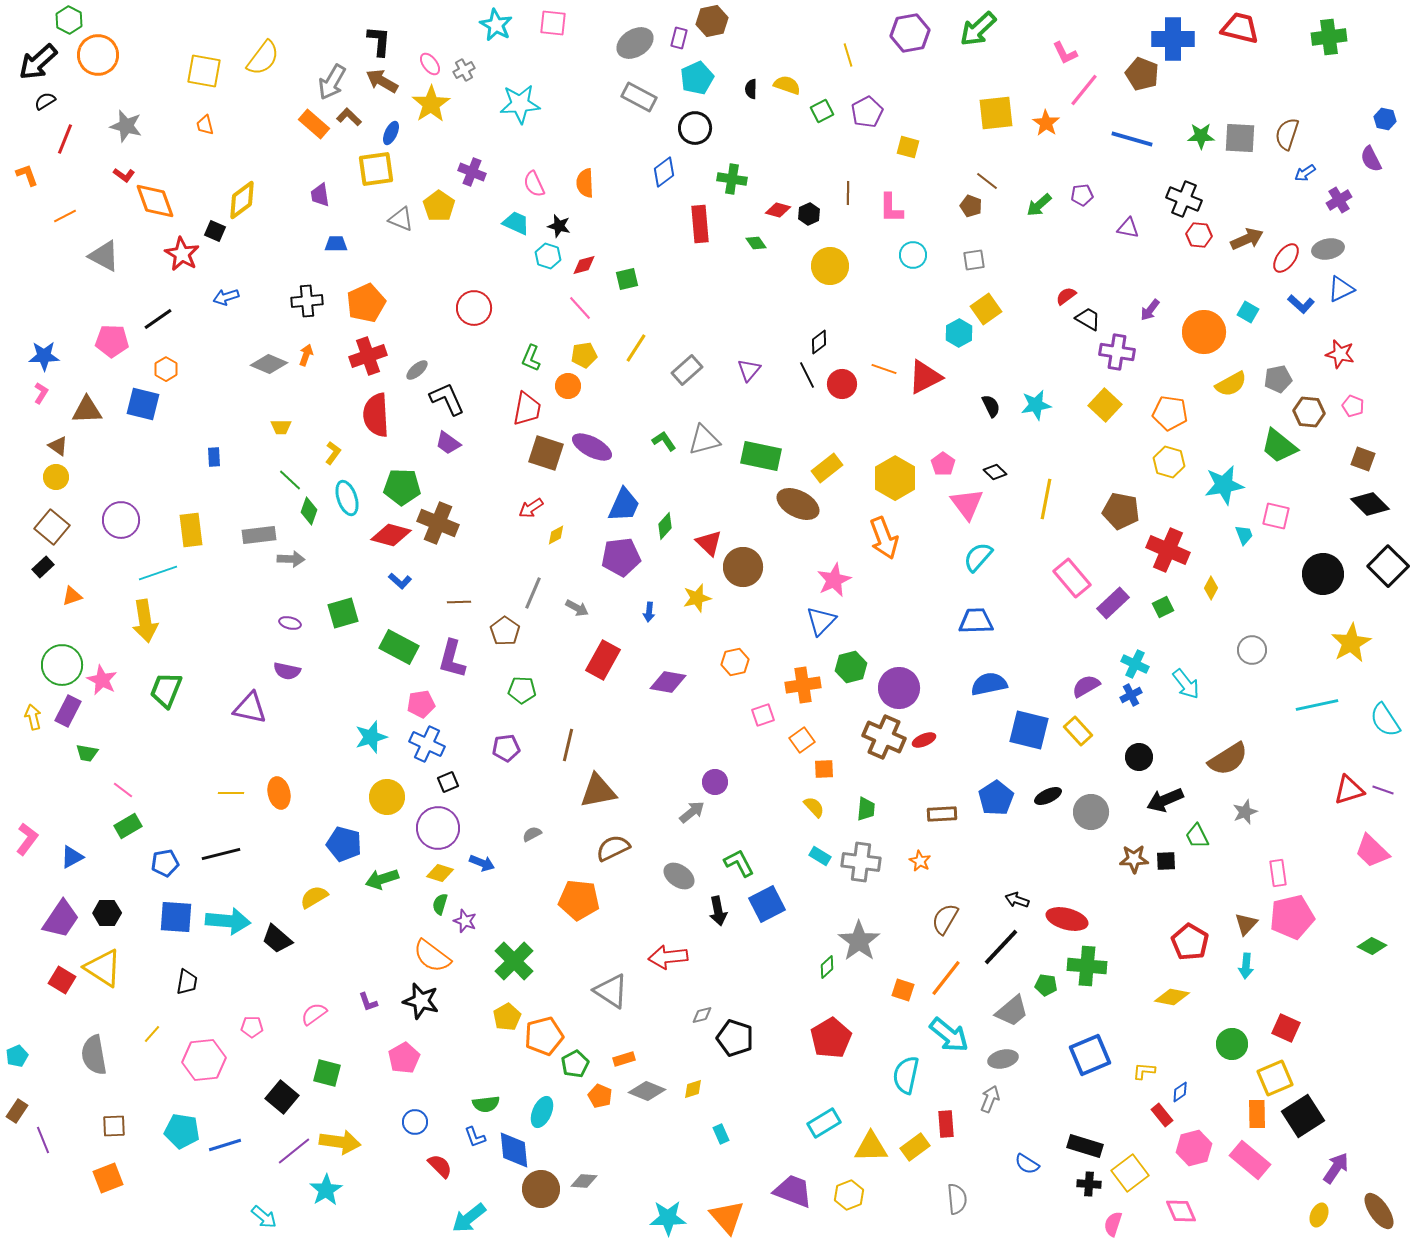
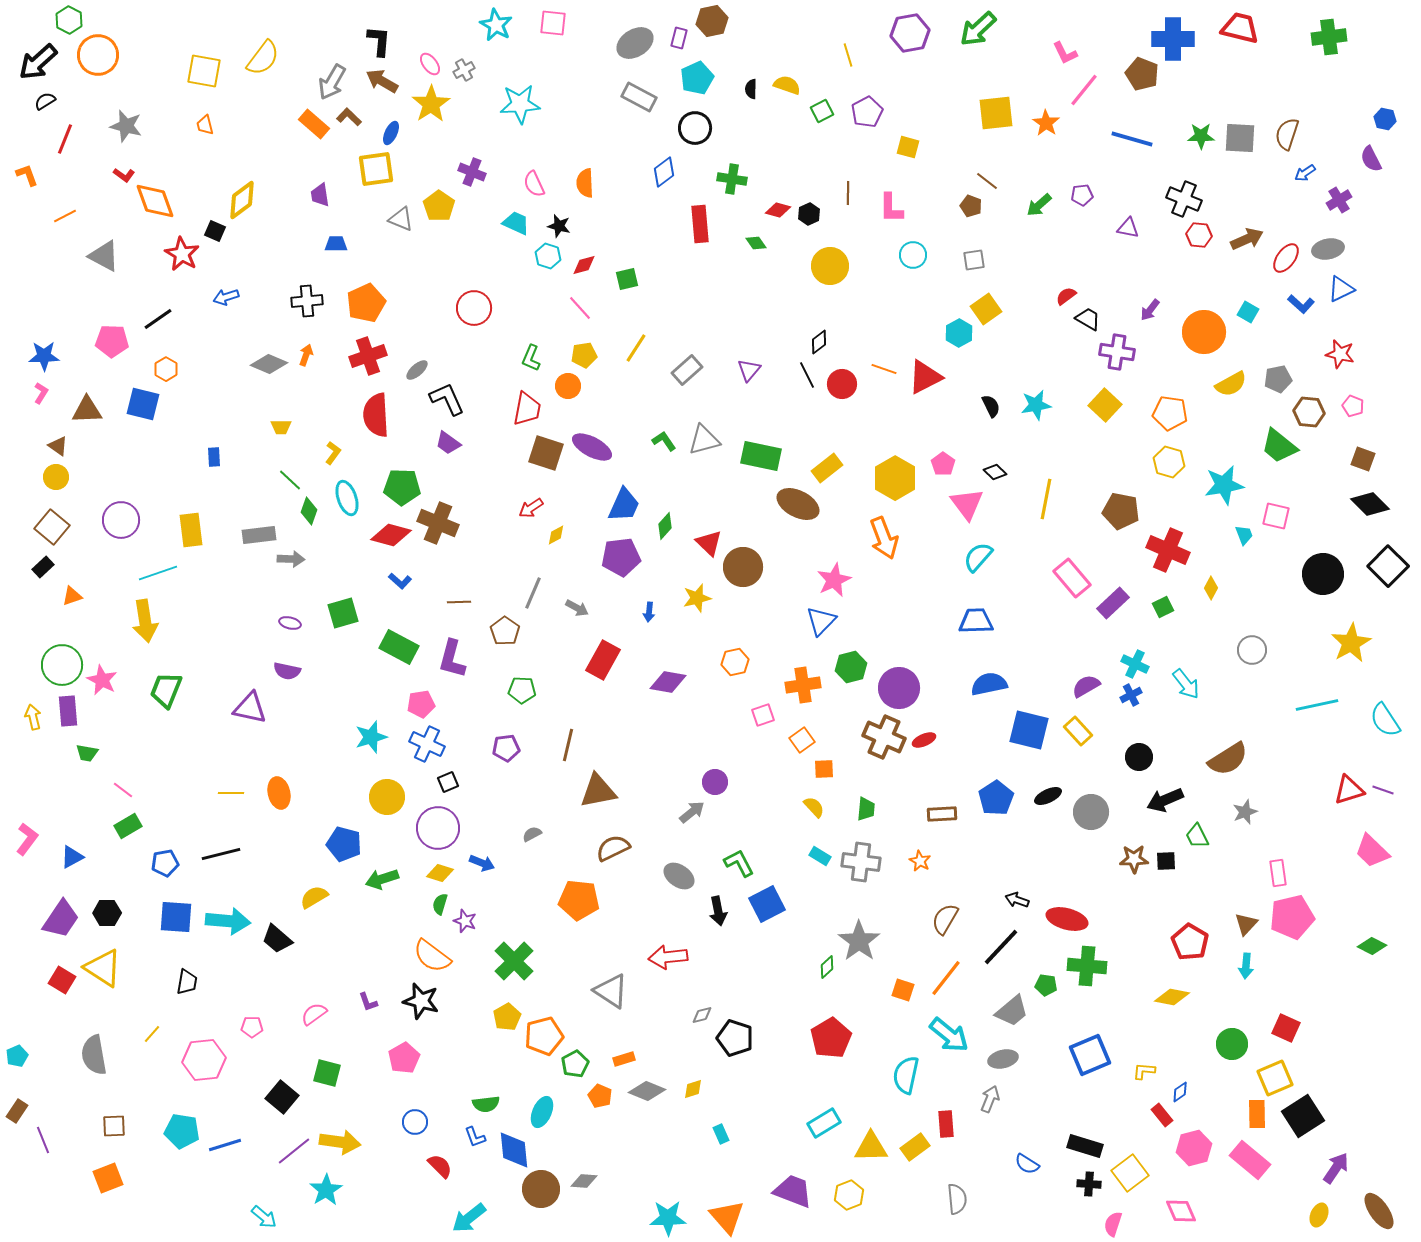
purple rectangle at (68, 711): rotated 32 degrees counterclockwise
